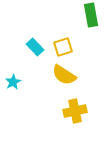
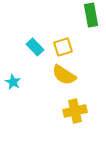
cyan star: rotated 14 degrees counterclockwise
